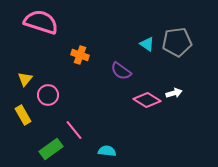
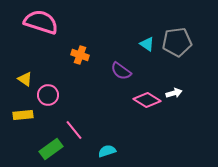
yellow triangle: rotated 35 degrees counterclockwise
yellow rectangle: rotated 66 degrees counterclockwise
cyan semicircle: rotated 24 degrees counterclockwise
